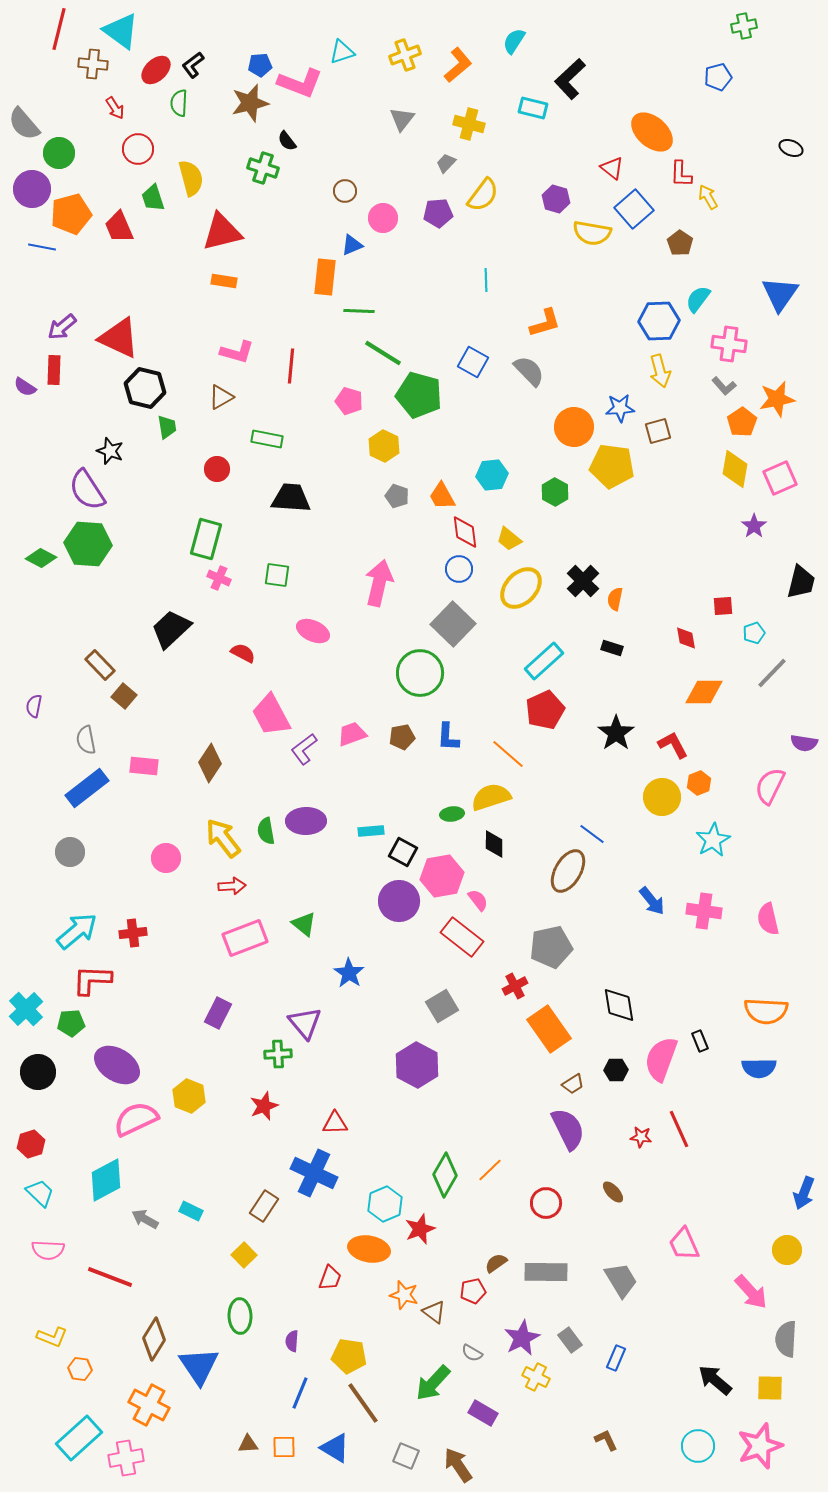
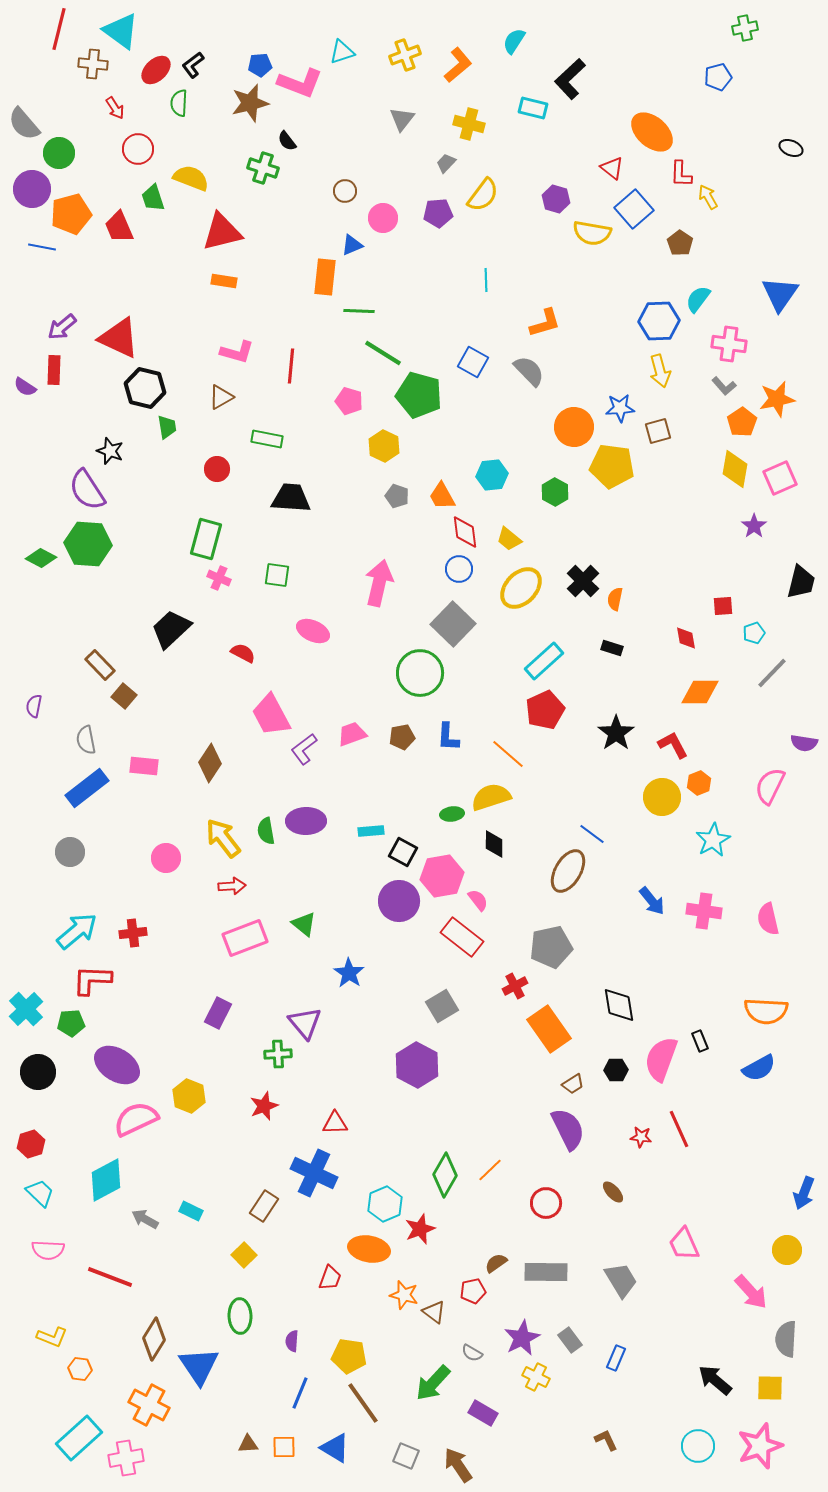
green cross at (744, 26): moved 1 px right, 2 px down
yellow semicircle at (191, 178): rotated 54 degrees counterclockwise
orange diamond at (704, 692): moved 4 px left
blue semicircle at (759, 1068): rotated 28 degrees counterclockwise
